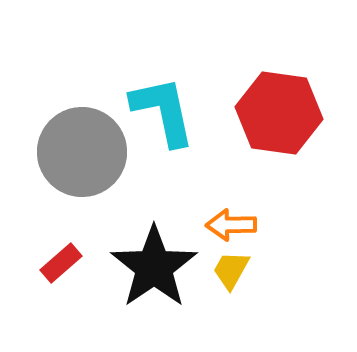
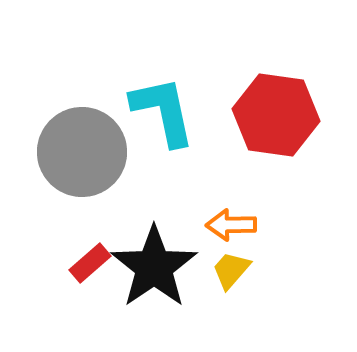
red hexagon: moved 3 px left, 2 px down
red rectangle: moved 29 px right
yellow trapezoid: rotated 12 degrees clockwise
